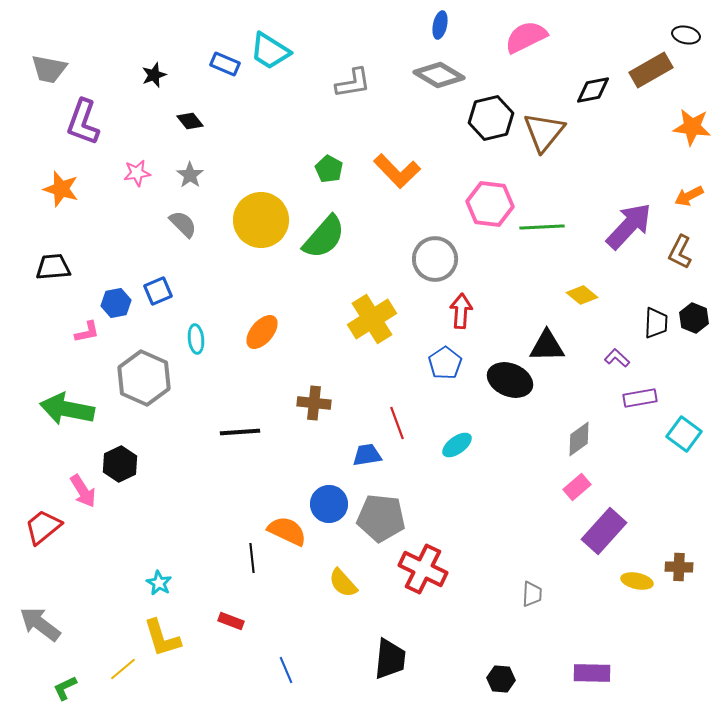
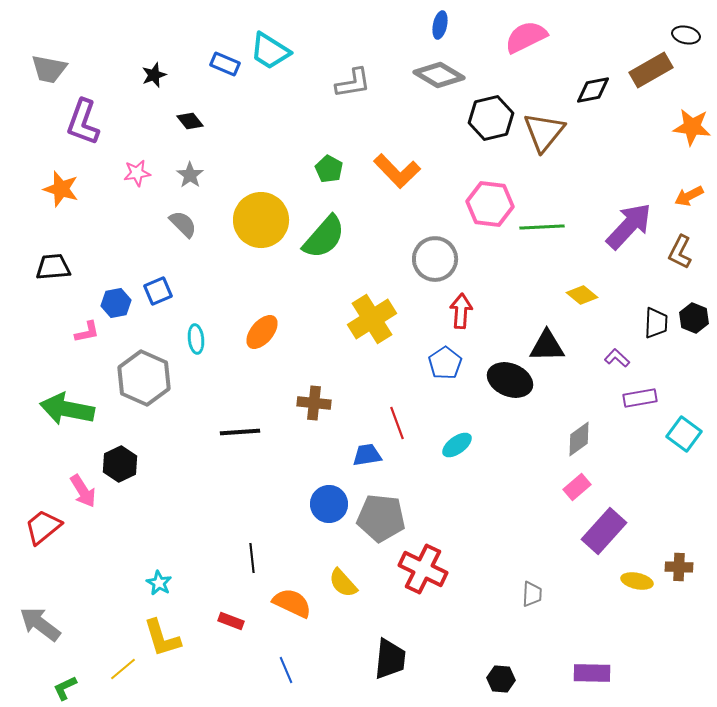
orange semicircle at (287, 531): moved 5 px right, 72 px down
